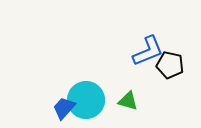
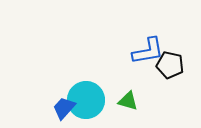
blue L-shape: rotated 12 degrees clockwise
